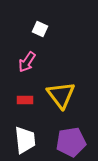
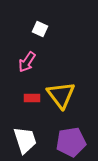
red rectangle: moved 7 px right, 2 px up
white trapezoid: rotated 12 degrees counterclockwise
